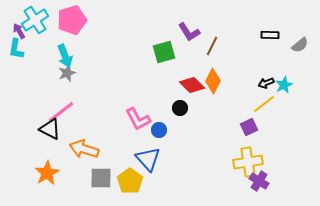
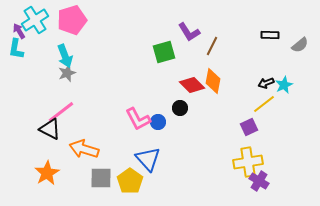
orange diamond: rotated 15 degrees counterclockwise
blue circle: moved 1 px left, 8 px up
